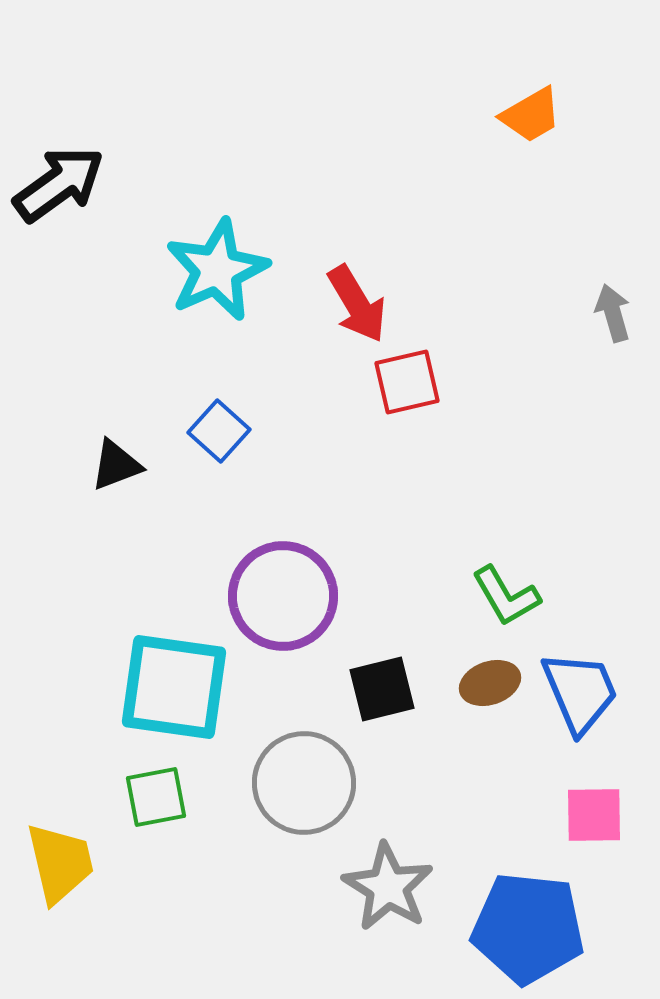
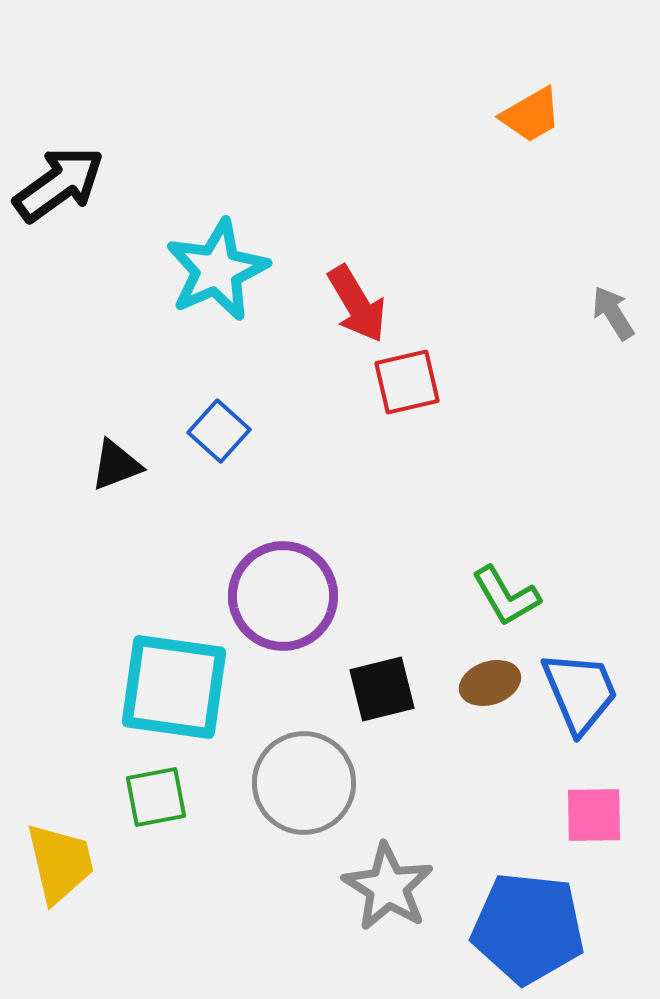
gray arrow: rotated 16 degrees counterclockwise
